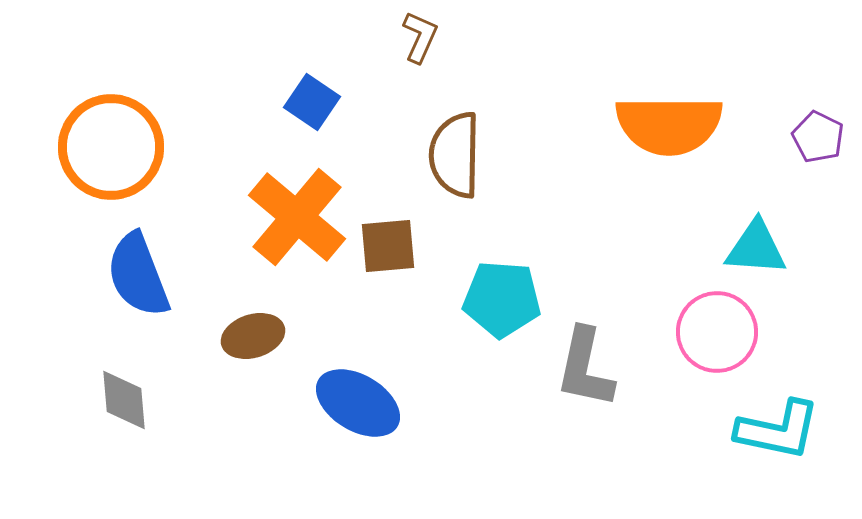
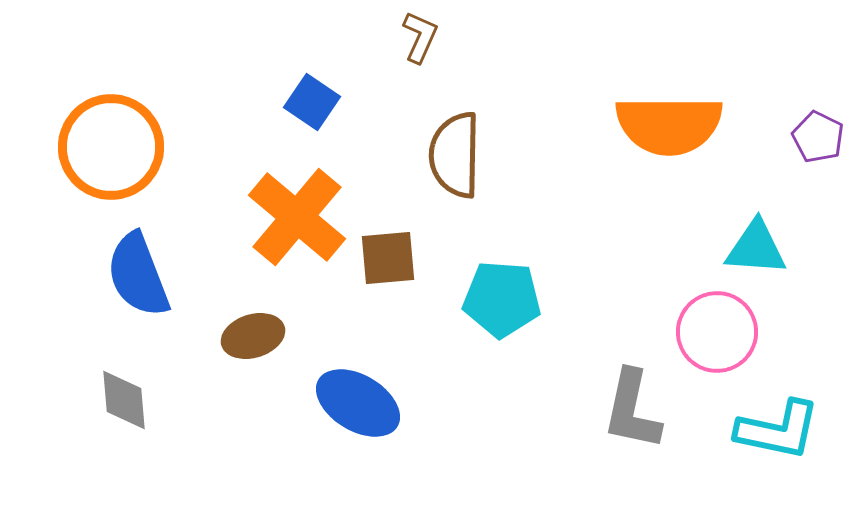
brown square: moved 12 px down
gray L-shape: moved 47 px right, 42 px down
